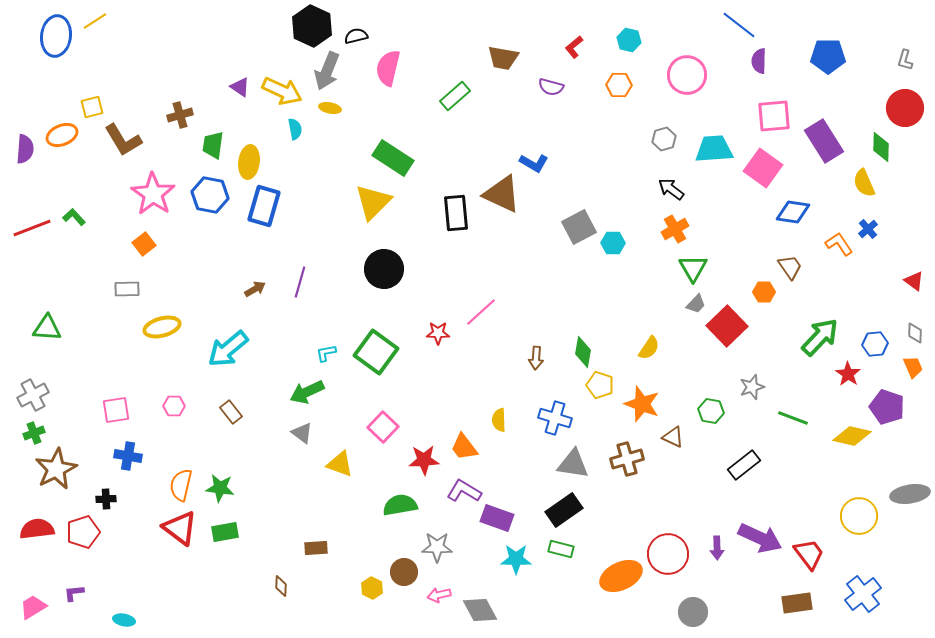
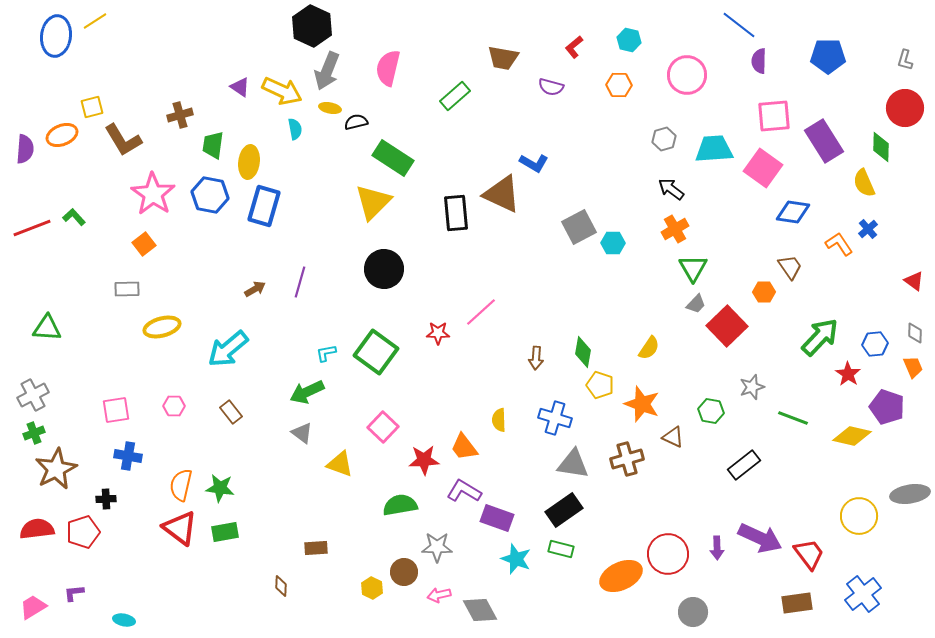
black semicircle at (356, 36): moved 86 px down
cyan star at (516, 559): rotated 20 degrees clockwise
